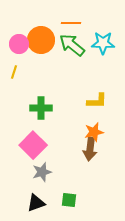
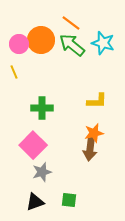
orange line: rotated 36 degrees clockwise
cyan star: rotated 15 degrees clockwise
yellow line: rotated 40 degrees counterclockwise
green cross: moved 1 px right
orange star: moved 1 px down
black triangle: moved 1 px left, 1 px up
